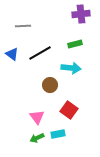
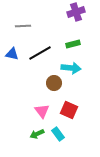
purple cross: moved 5 px left, 2 px up; rotated 12 degrees counterclockwise
green rectangle: moved 2 px left
blue triangle: rotated 24 degrees counterclockwise
brown circle: moved 4 px right, 2 px up
red square: rotated 12 degrees counterclockwise
pink triangle: moved 5 px right, 6 px up
cyan rectangle: rotated 64 degrees clockwise
green arrow: moved 4 px up
